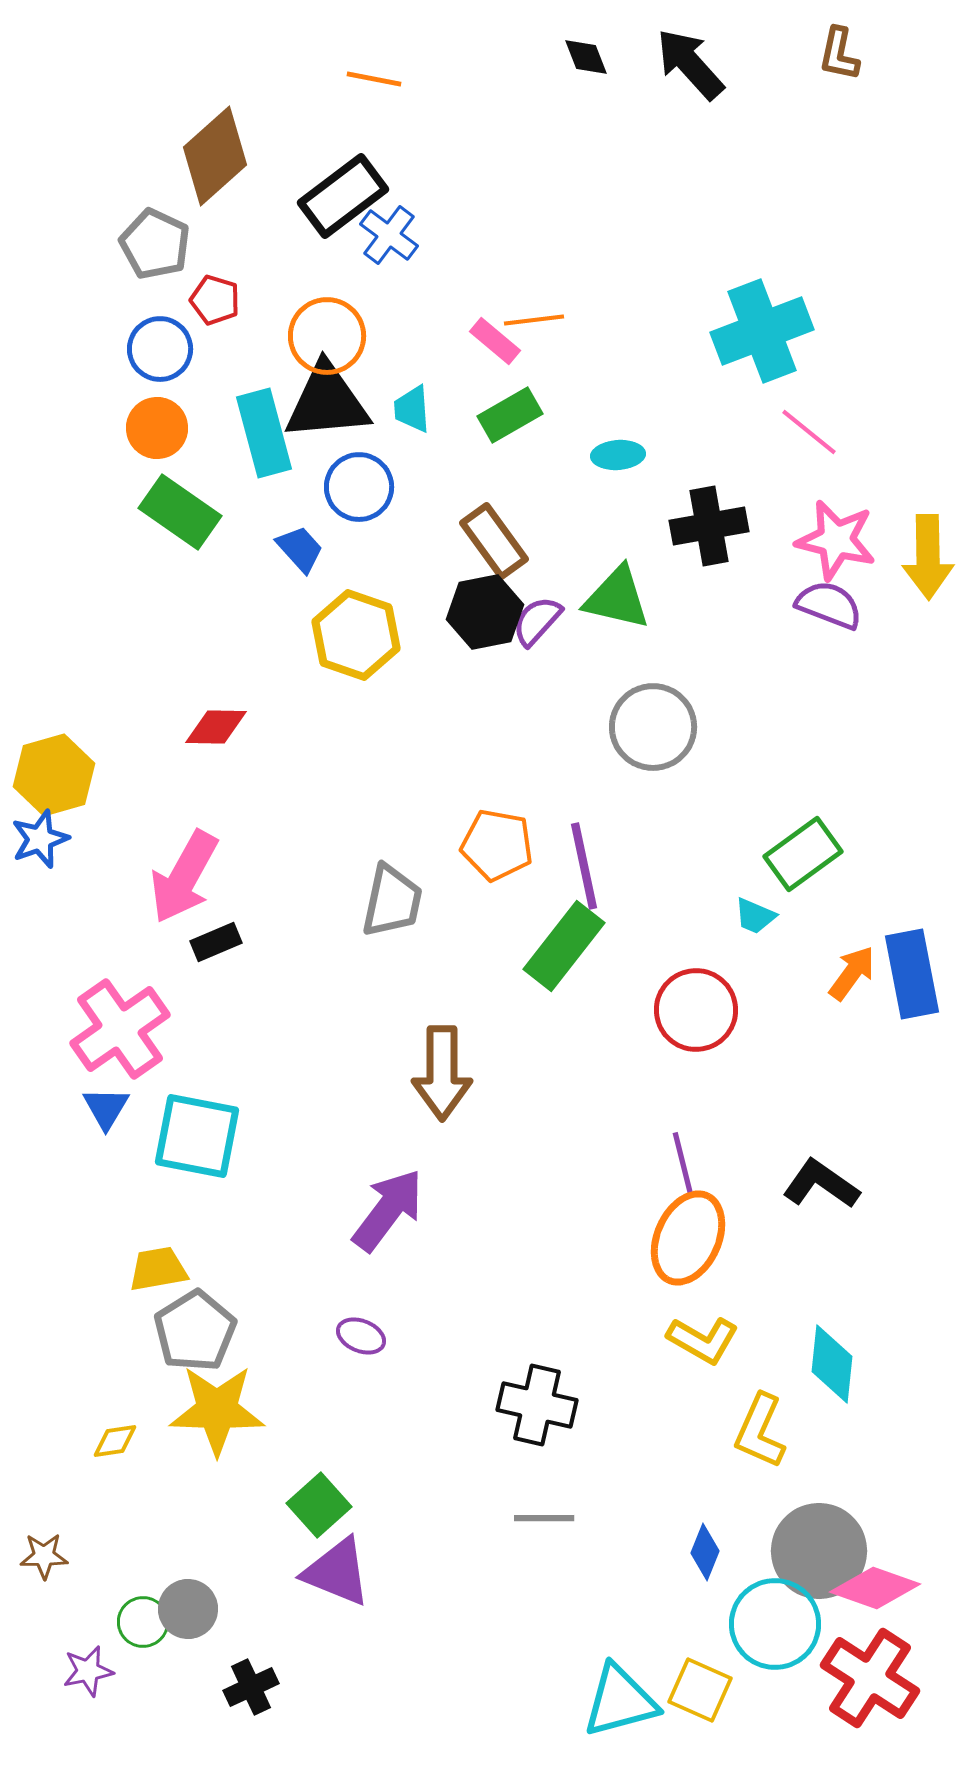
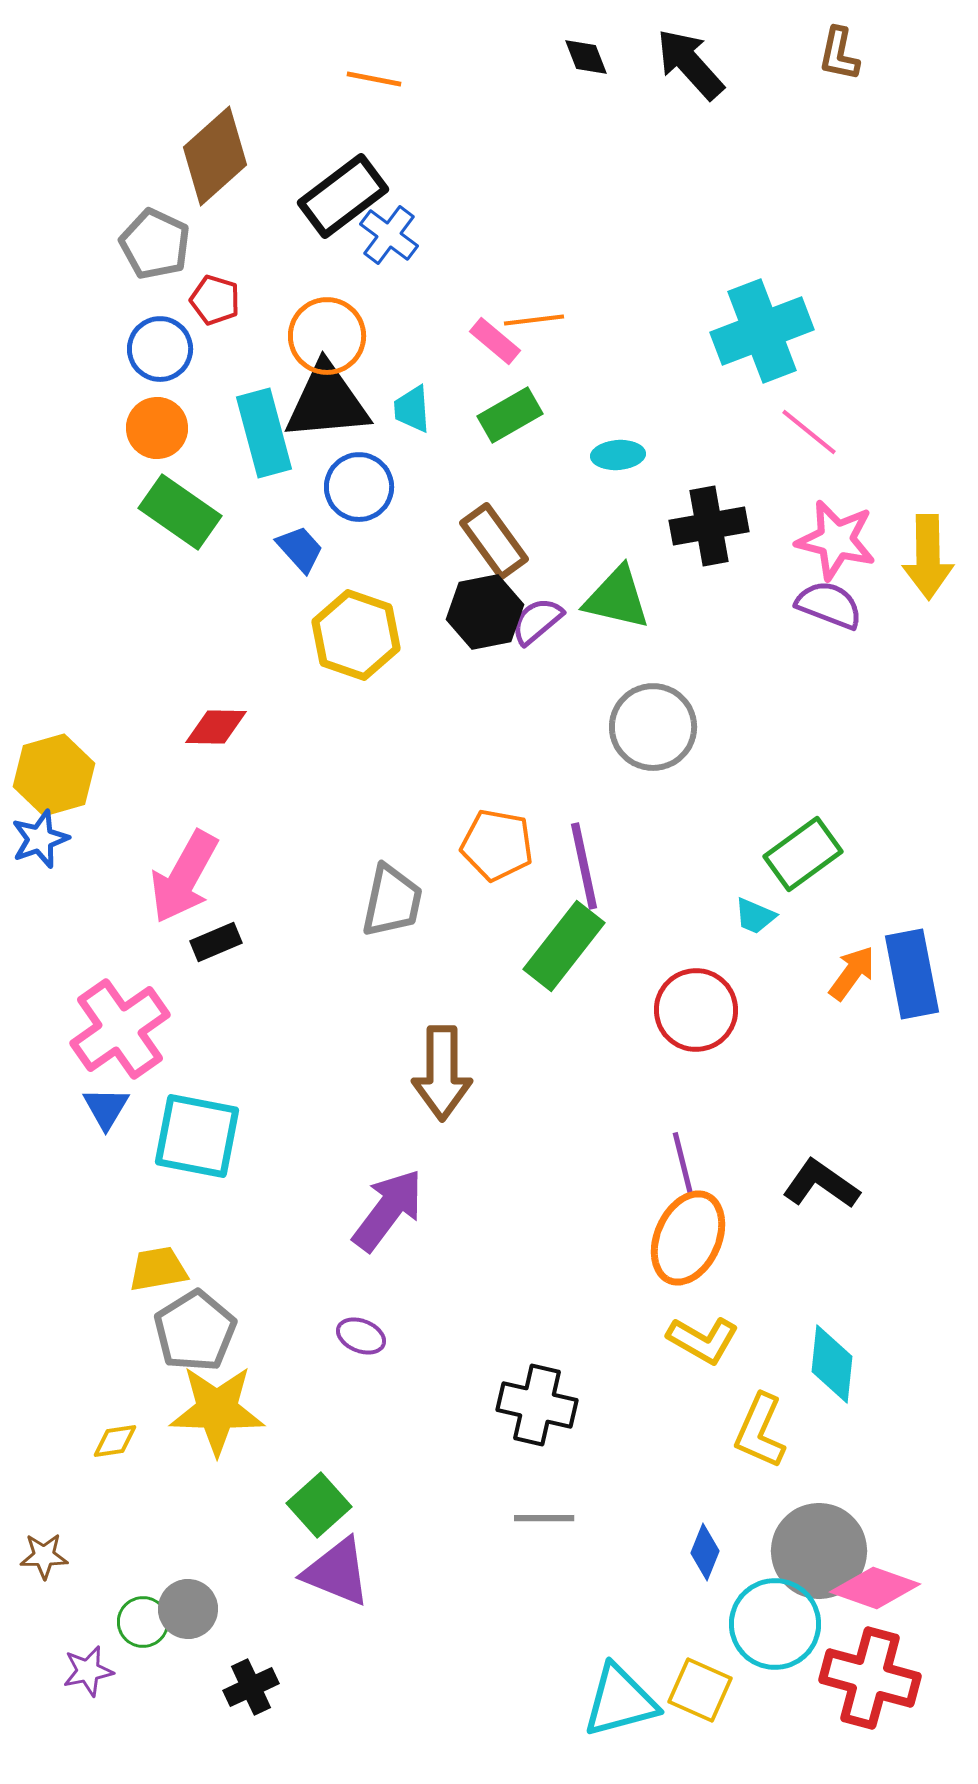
purple semicircle at (537, 621): rotated 8 degrees clockwise
red cross at (870, 1678): rotated 18 degrees counterclockwise
